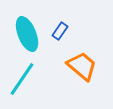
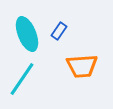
blue rectangle: moved 1 px left
orange trapezoid: rotated 136 degrees clockwise
